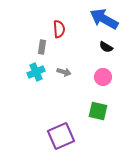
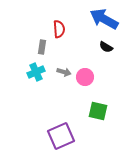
pink circle: moved 18 px left
